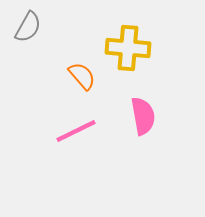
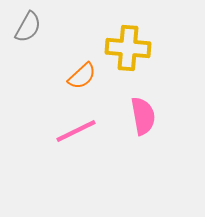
orange semicircle: rotated 88 degrees clockwise
